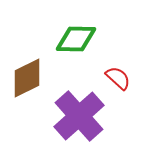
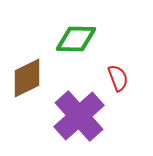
red semicircle: rotated 28 degrees clockwise
